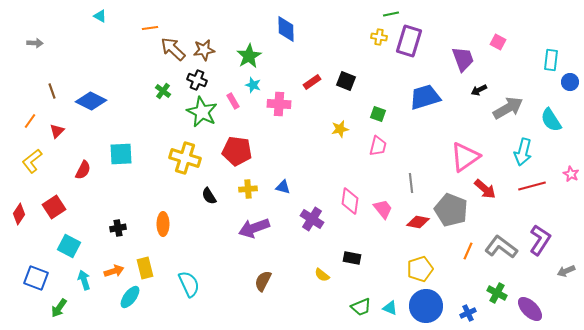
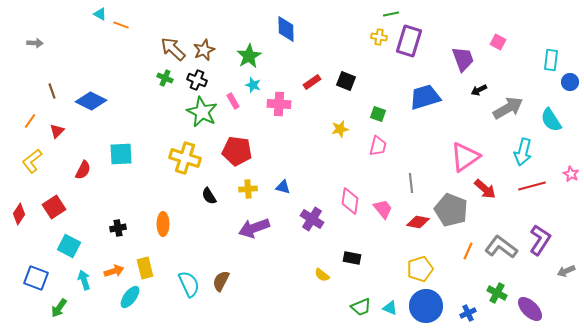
cyan triangle at (100, 16): moved 2 px up
orange line at (150, 28): moved 29 px left, 3 px up; rotated 28 degrees clockwise
brown star at (204, 50): rotated 15 degrees counterclockwise
green cross at (163, 91): moved 2 px right, 13 px up; rotated 14 degrees counterclockwise
brown semicircle at (263, 281): moved 42 px left
